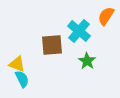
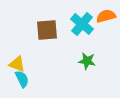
orange semicircle: rotated 42 degrees clockwise
cyan cross: moved 3 px right, 7 px up
brown square: moved 5 px left, 15 px up
green star: rotated 24 degrees counterclockwise
